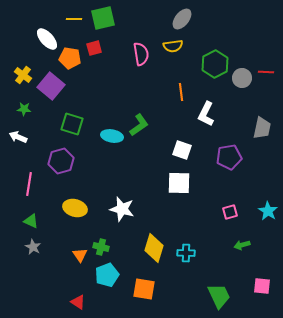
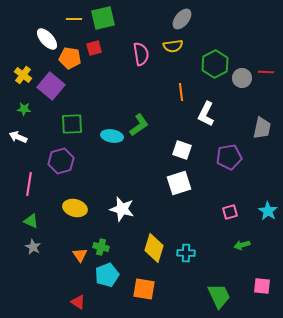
green square at (72, 124): rotated 20 degrees counterclockwise
white square at (179, 183): rotated 20 degrees counterclockwise
